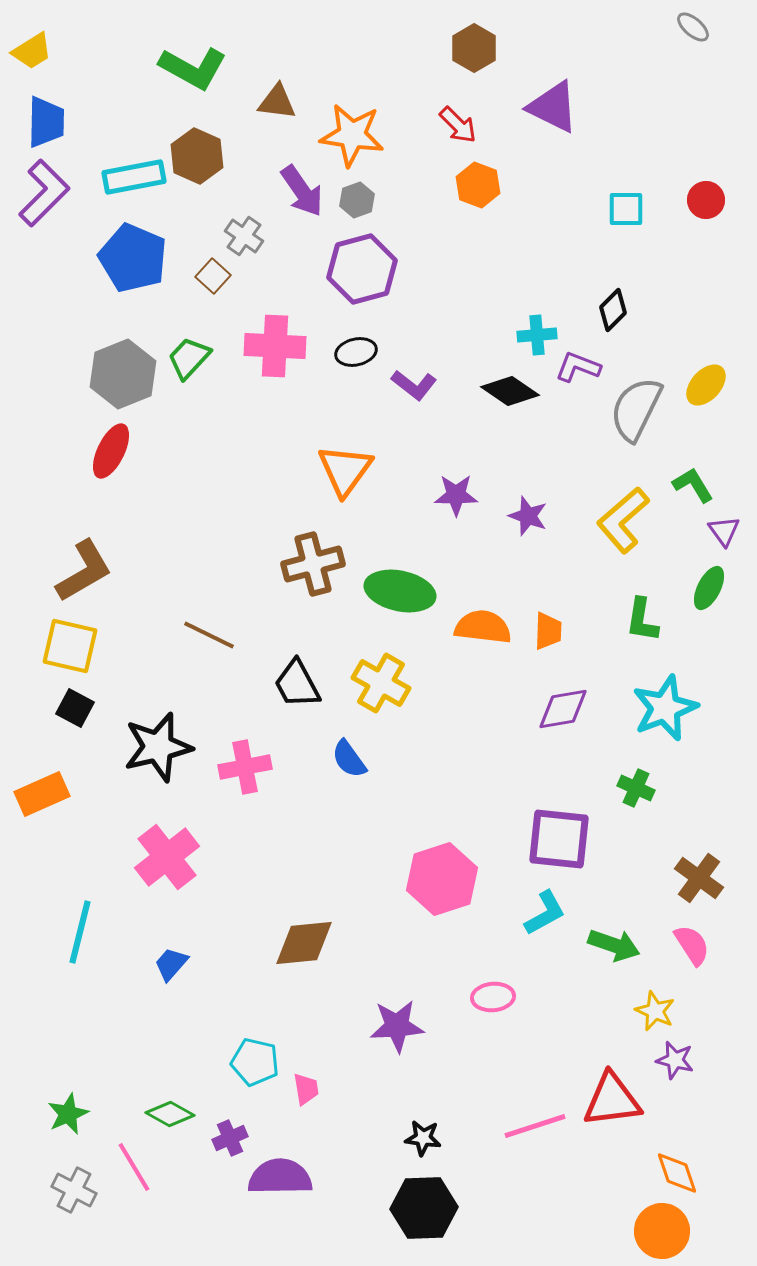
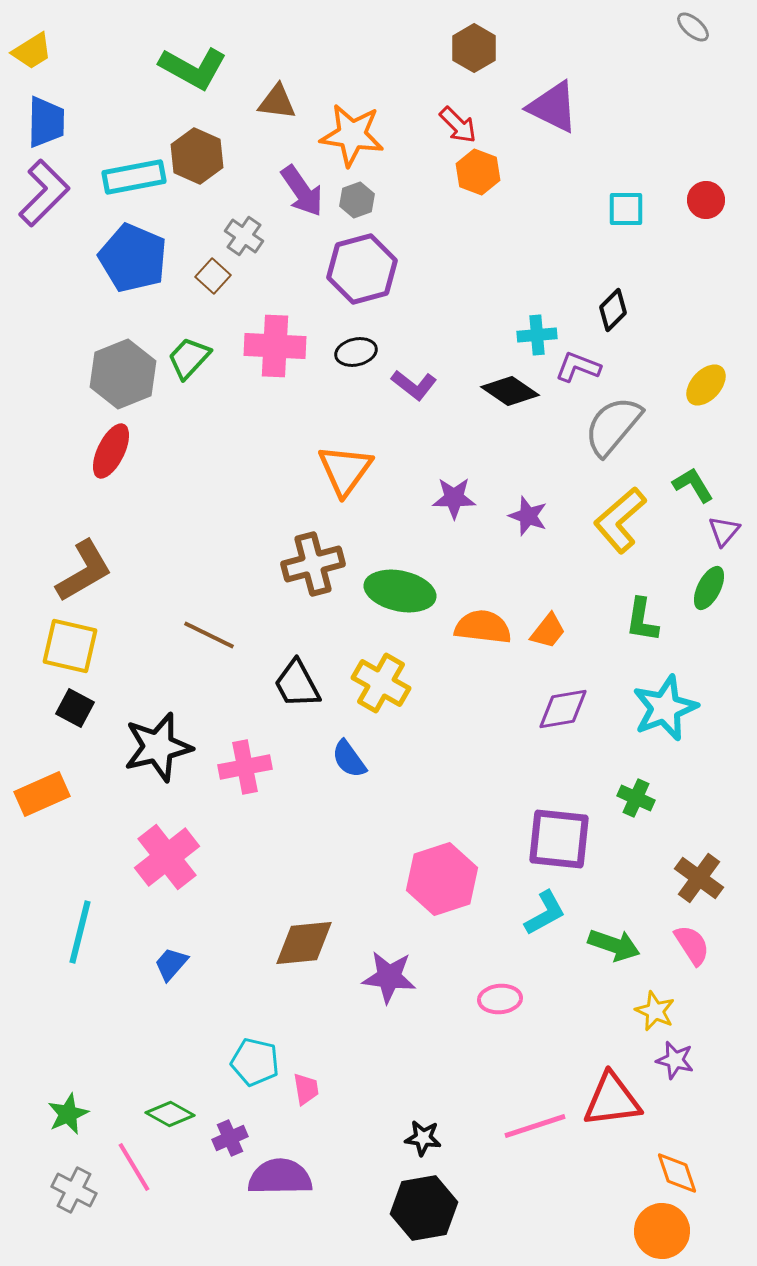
orange hexagon at (478, 185): moved 13 px up
gray semicircle at (636, 409): moved 23 px left, 17 px down; rotated 14 degrees clockwise
purple star at (456, 495): moved 2 px left, 3 px down
yellow L-shape at (623, 520): moved 3 px left
purple triangle at (724, 531): rotated 16 degrees clockwise
orange trapezoid at (548, 631): rotated 36 degrees clockwise
green cross at (636, 788): moved 10 px down
pink ellipse at (493, 997): moved 7 px right, 2 px down
purple star at (397, 1026): moved 8 px left, 49 px up; rotated 10 degrees clockwise
black hexagon at (424, 1208): rotated 8 degrees counterclockwise
